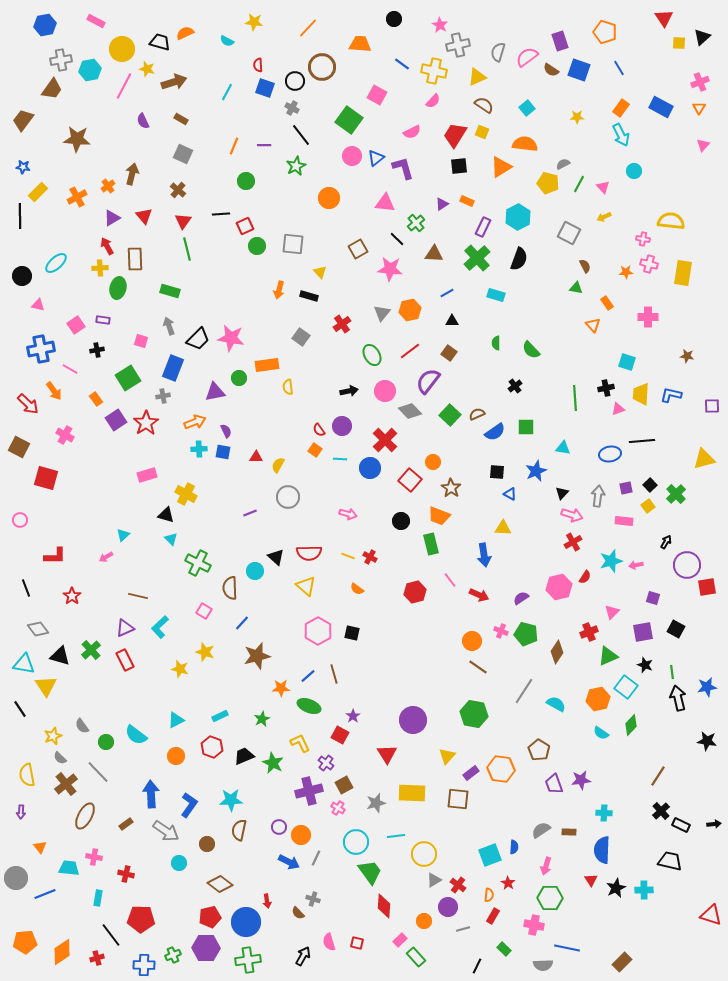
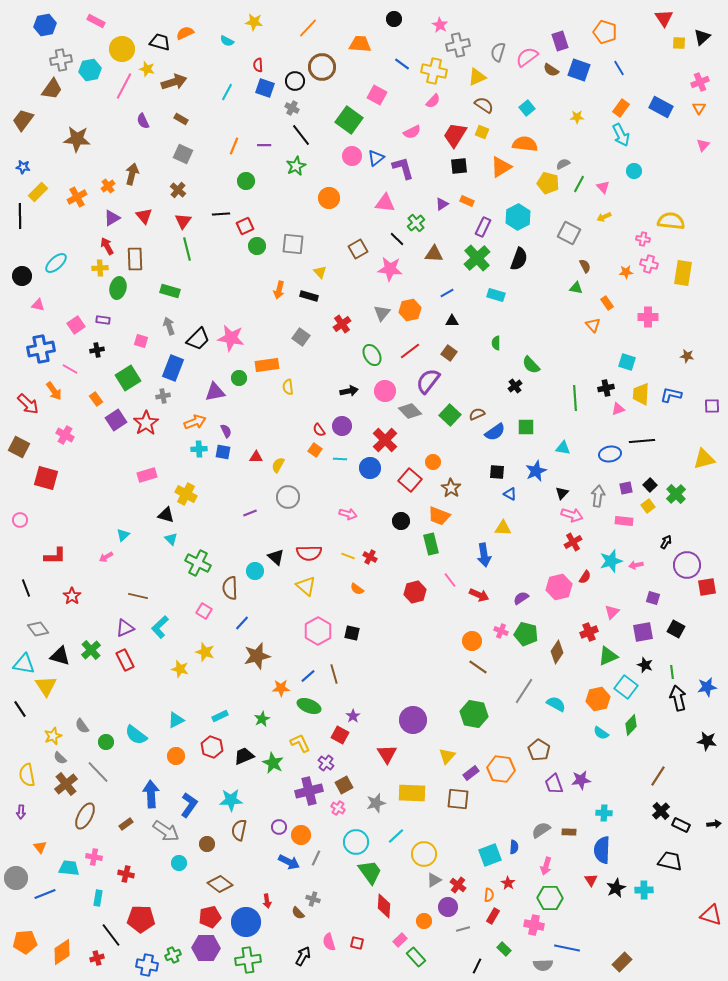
green semicircle at (531, 350): moved 15 px down
cyan line at (396, 836): rotated 36 degrees counterclockwise
blue cross at (144, 965): moved 3 px right; rotated 10 degrees clockwise
